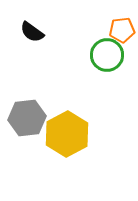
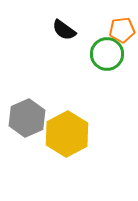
black semicircle: moved 32 px right, 2 px up
green circle: moved 1 px up
gray hexagon: rotated 18 degrees counterclockwise
